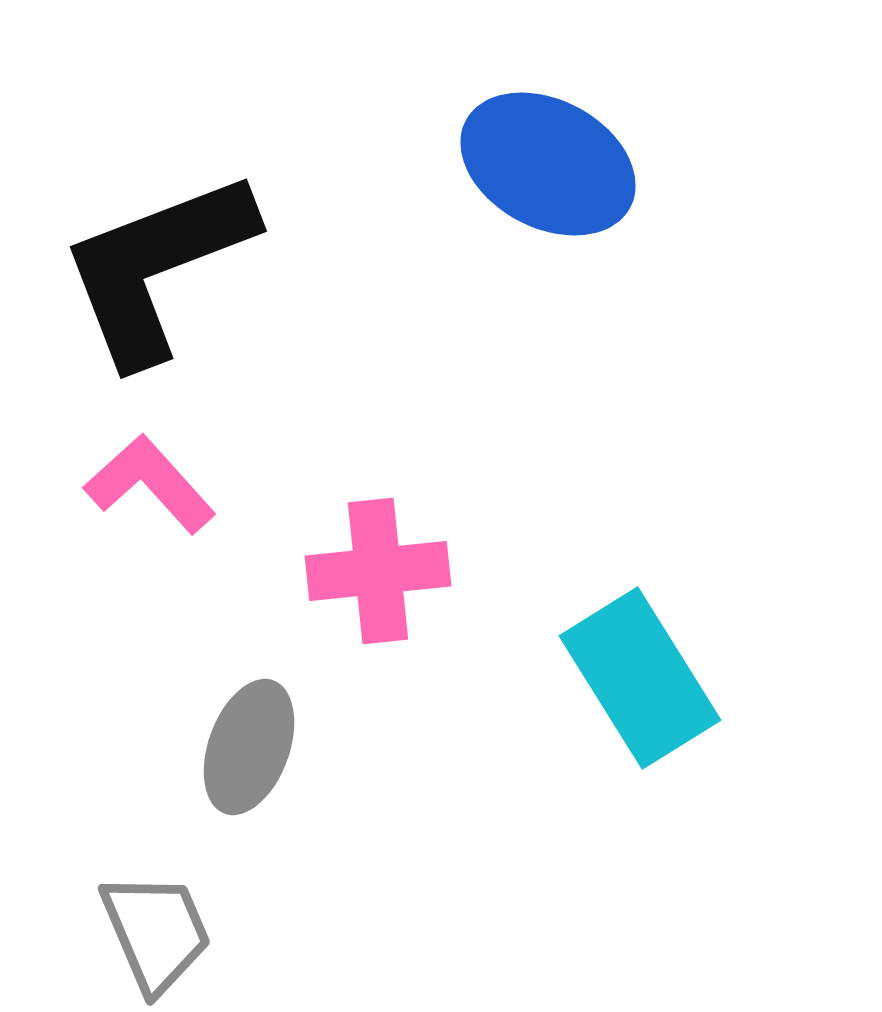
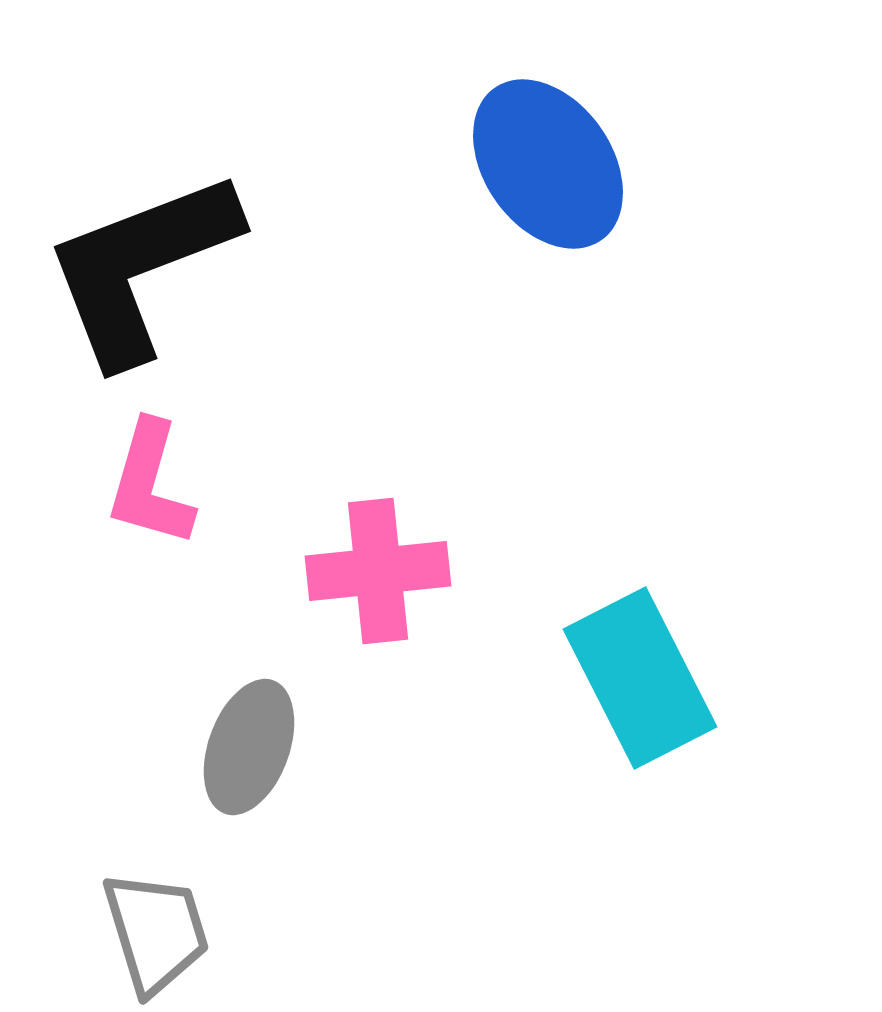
blue ellipse: rotated 27 degrees clockwise
black L-shape: moved 16 px left
pink L-shape: rotated 122 degrees counterclockwise
cyan rectangle: rotated 5 degrees clockwise
gray trapezoid: rotated 6 degrees clockwise
